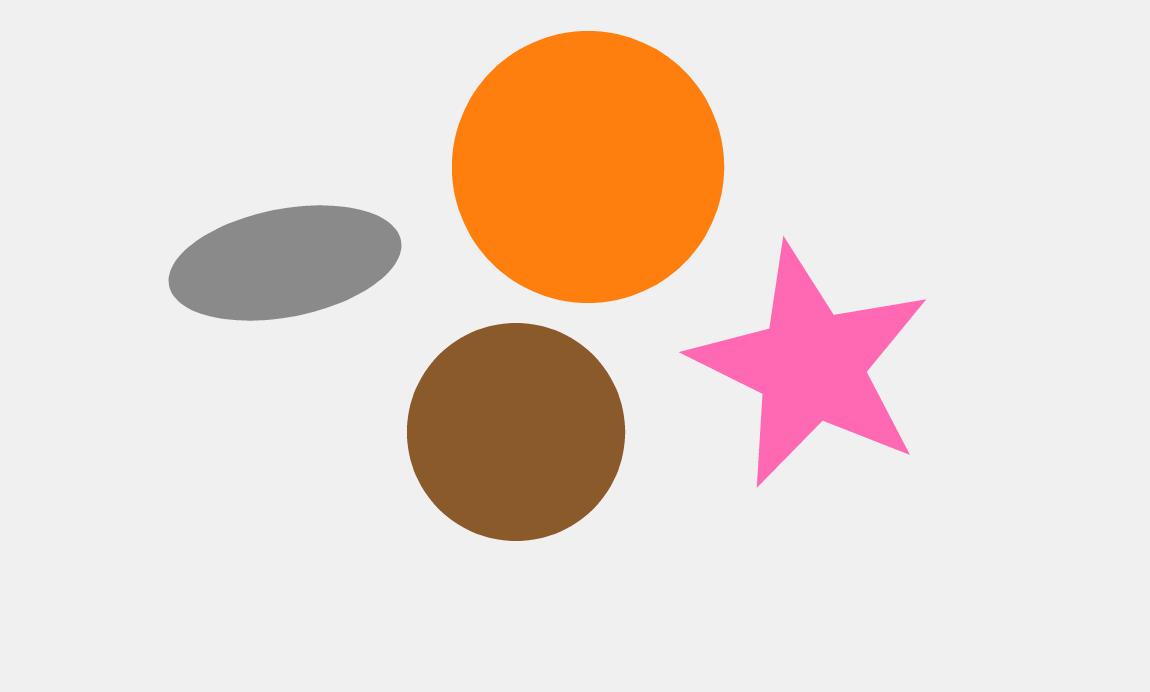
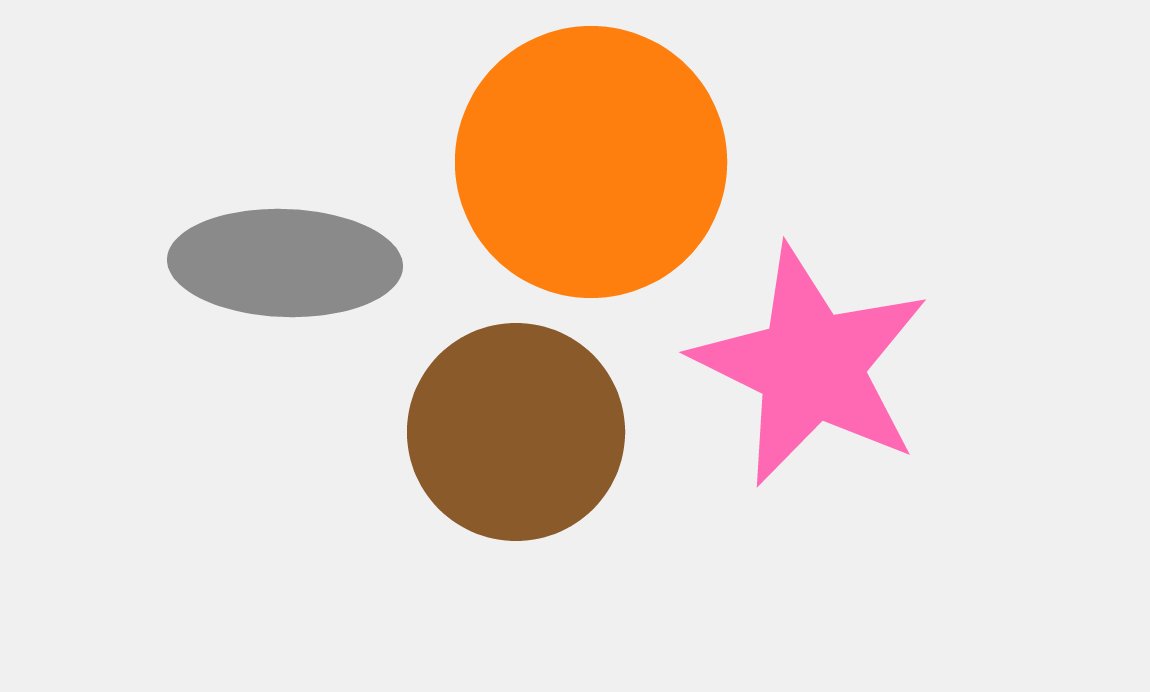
orange circle: moved 3 px right, 5 px up
gray ellipse: rotated 13 degrees clockwise
